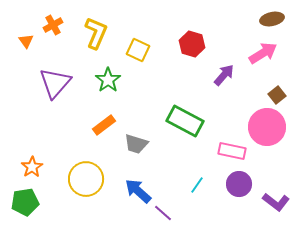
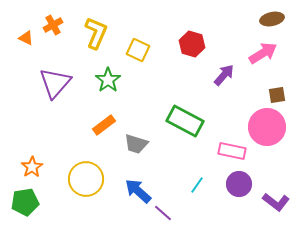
orange triangle: moved 3 px up; rotated 28 degrees counterclockwise
brown square: rotated 30 degrees clockwise
